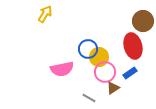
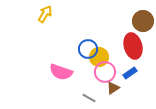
pink semicircle: moved 1 px left, 3 px down; rotated 30 degrees clockwise
